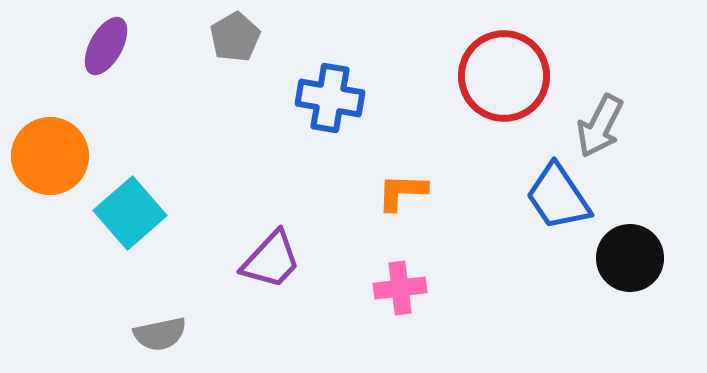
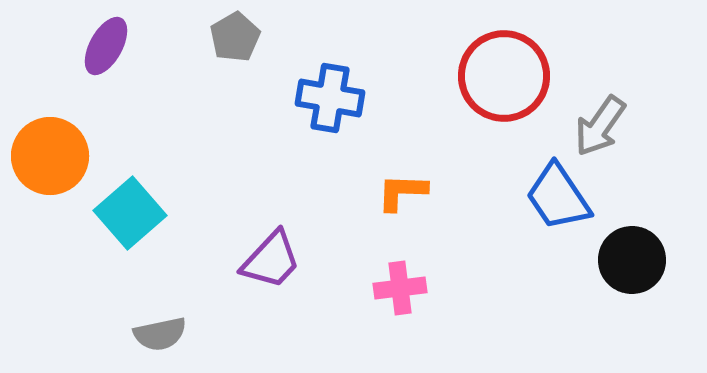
gray arrow: rotated 8 degrees clockwise
black circle: moved 2 px right, 2 px down
